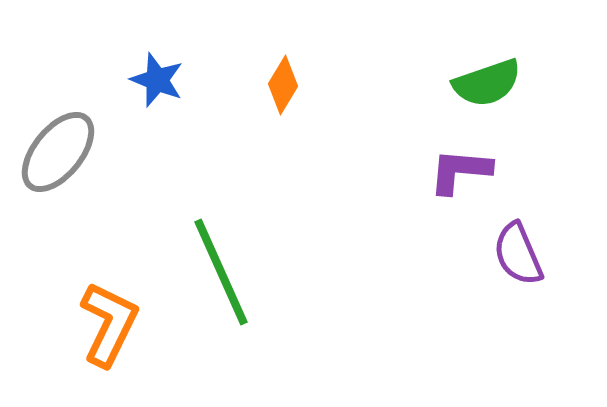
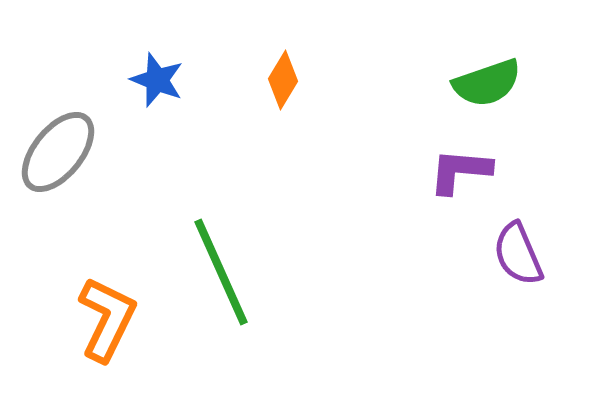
orange diamond: moved 5 px up
orange L-shape: moved 2 px left, 5 px up
